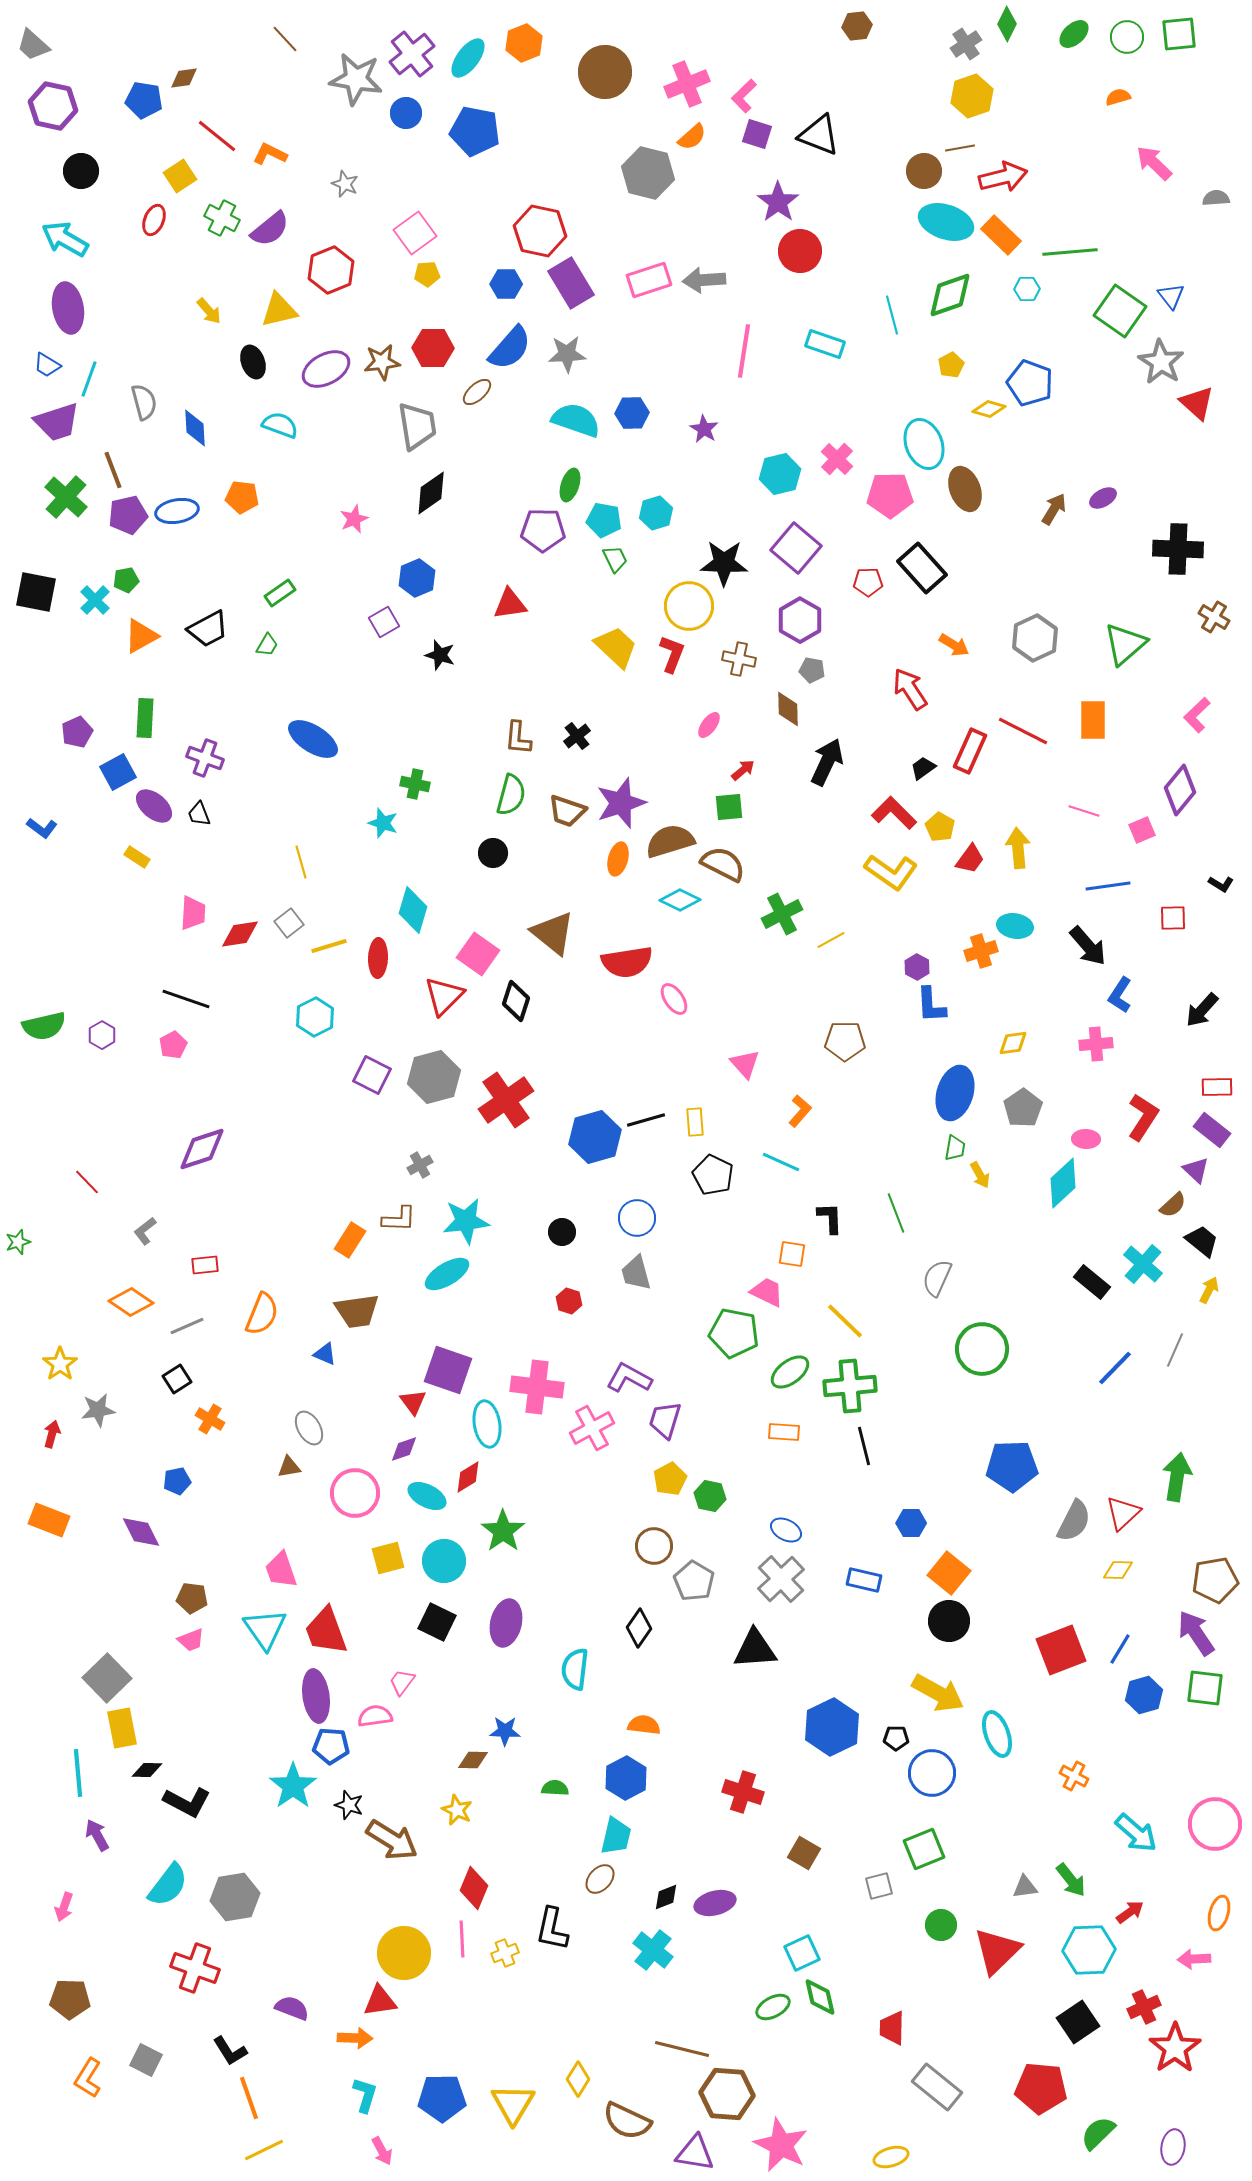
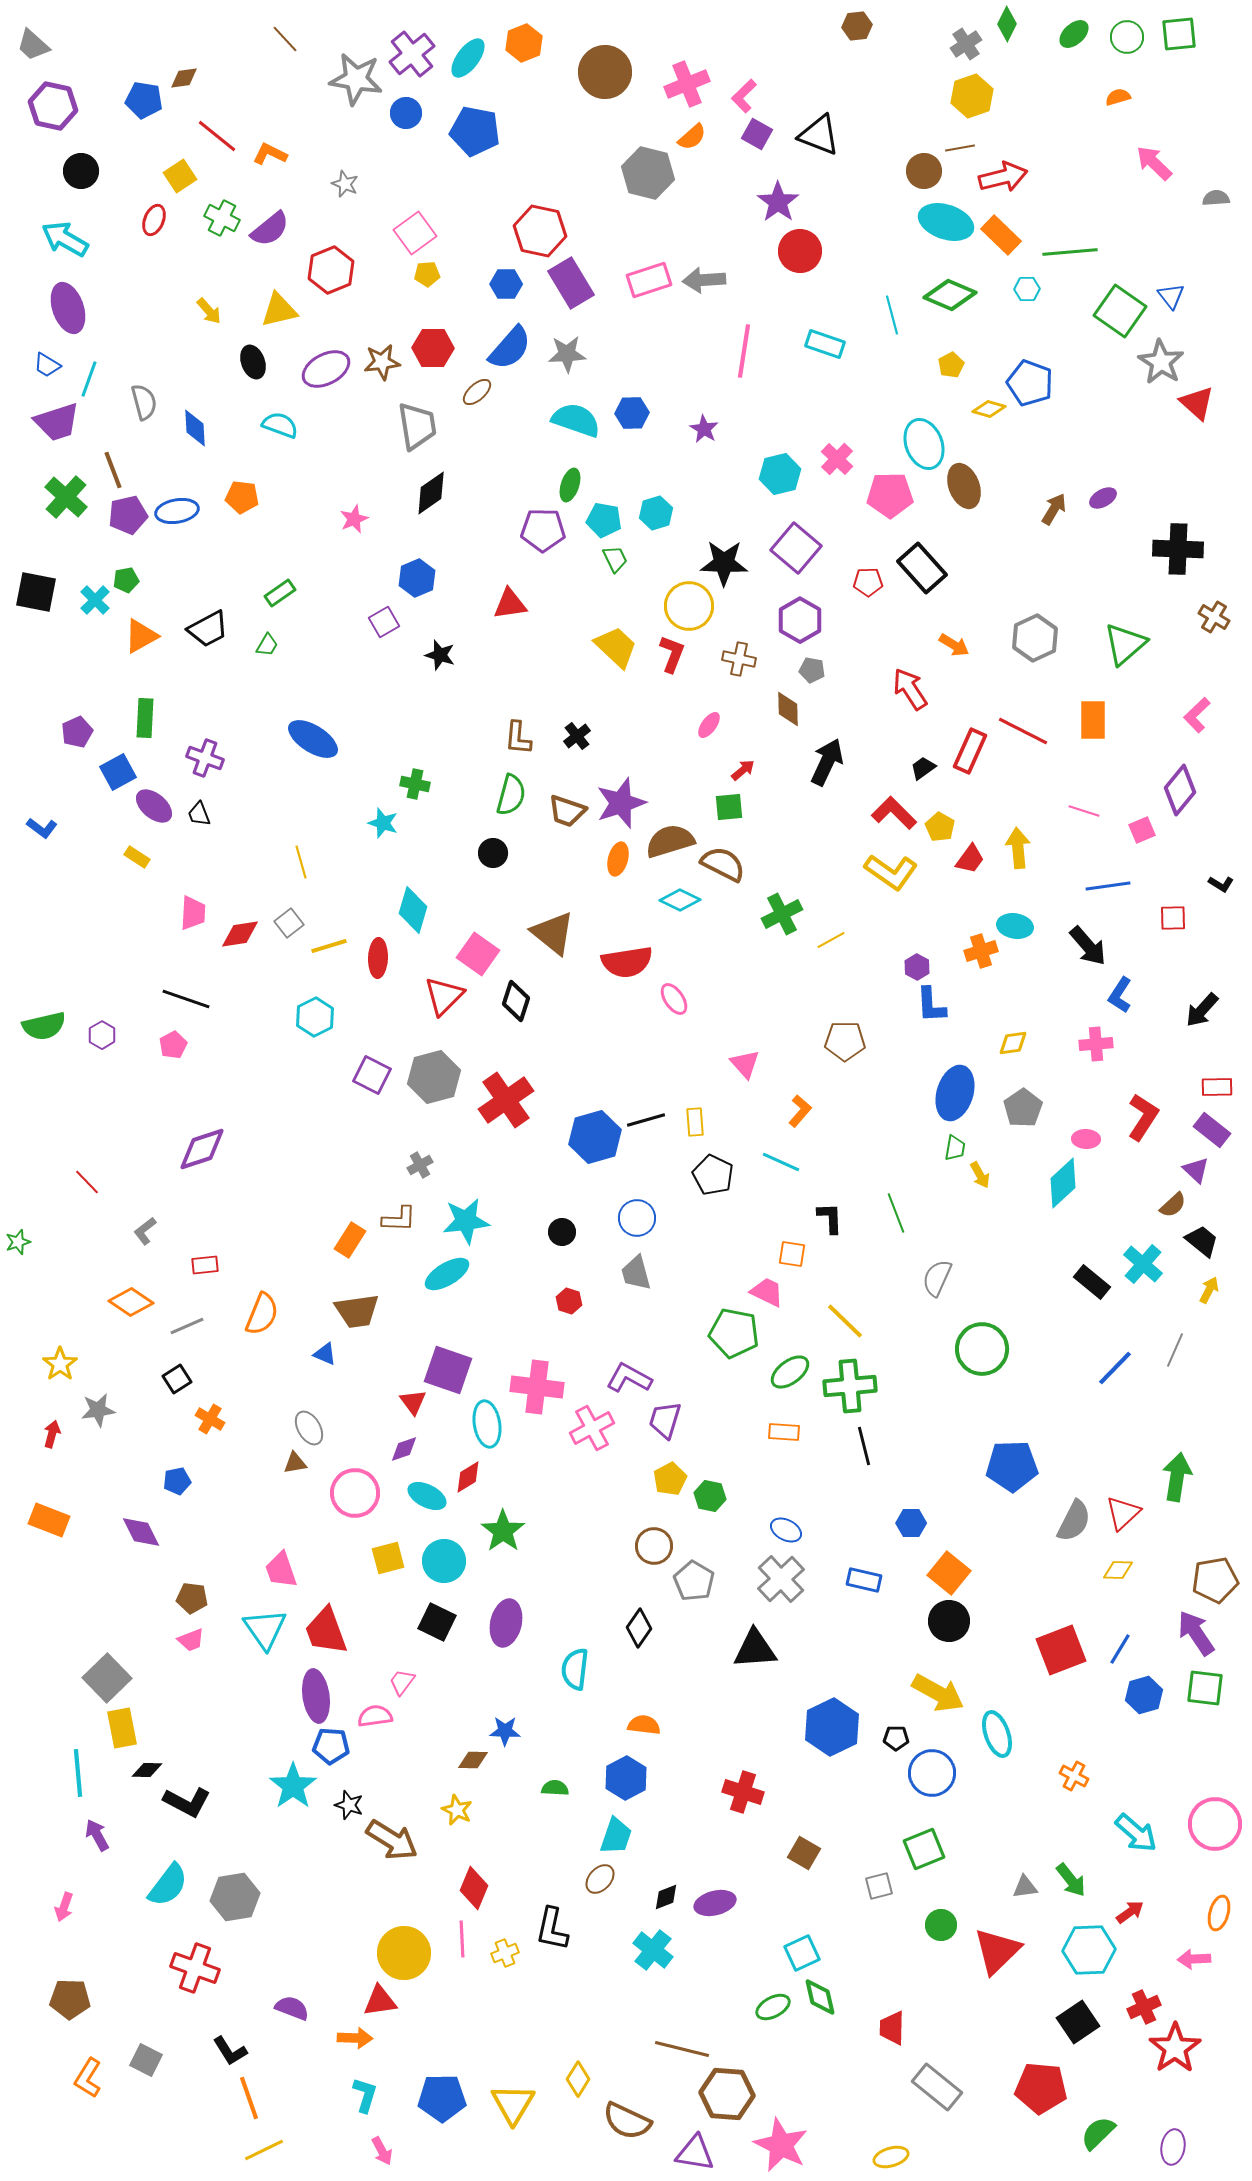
purple square at (757, 134): rotated 12 degrees clockwise
green diamond at (950, 295): rotated 42 degrees clockwise
purple ellipse at (68, 308): rotated 9 degrees counterclockwise
brown ellipse at (965, 489): moved 1 px left, 3 px up
brown triangle at (289, 1467): moved 6 px right, 4 px up
cyan trapezoid at (616, 1836): rotated 6 degrees clockwise
